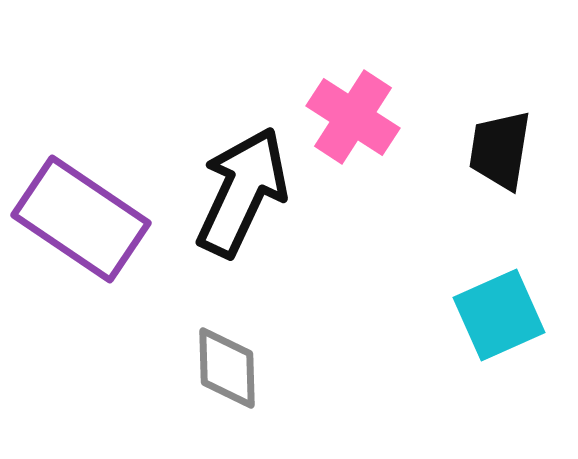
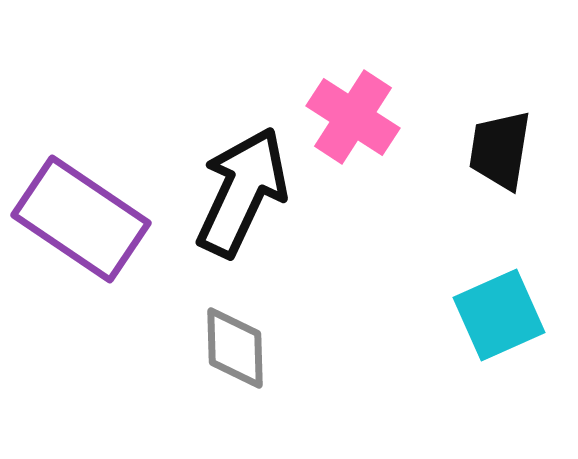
gray diamond: moved 8 px right, 20 px up
